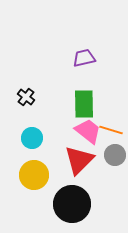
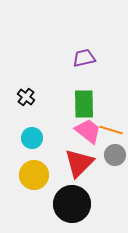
red triangle: moved 3 px down
